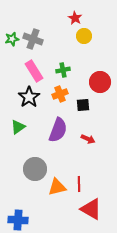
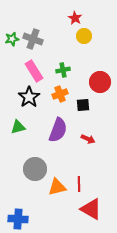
green triangle: rotated 21 degrees clockwise
blue cross: moved 1 px up
